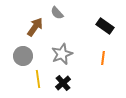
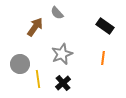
gray circle: moved 3 px left, 8 px down
